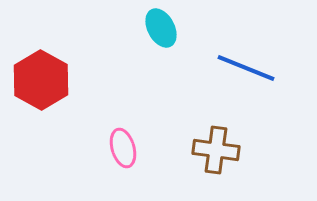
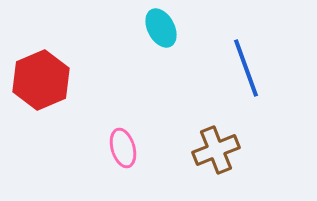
blue line: rotated 48 degrees clockwise
red hexagon: rotated 8 degrees clockwise
brown cross: rotated 30 degrees counterclockwise
